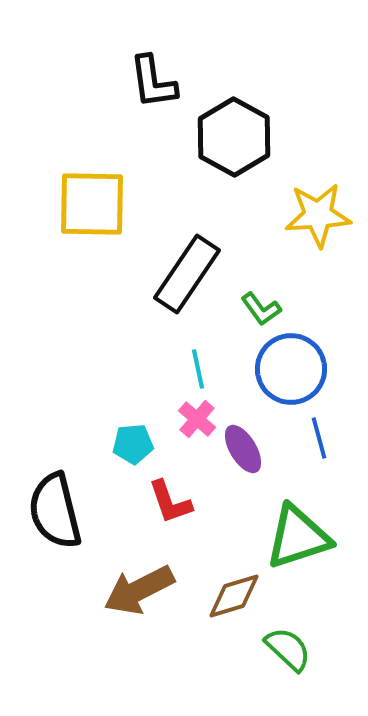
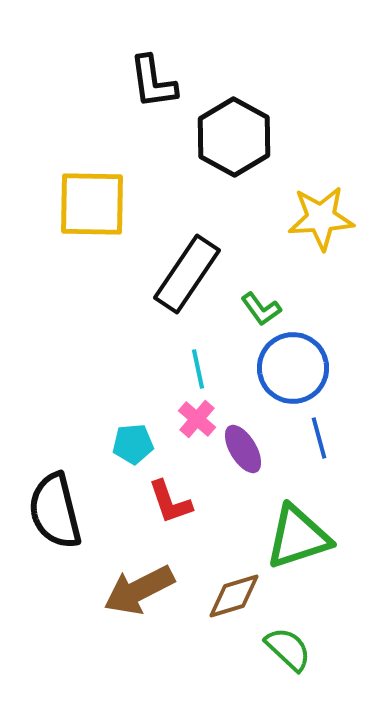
yellow star: moved 3 px right, 3 px down
blue circle: moved 2 px right, 1 px up
